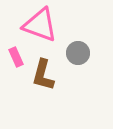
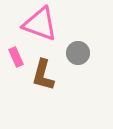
pink triangle: moved 1 px up
